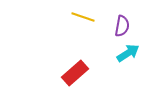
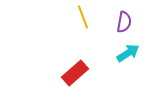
yellow line: rotated 50 degrees clockwise
purple semicircle: moved 2 px right, 4 px up
